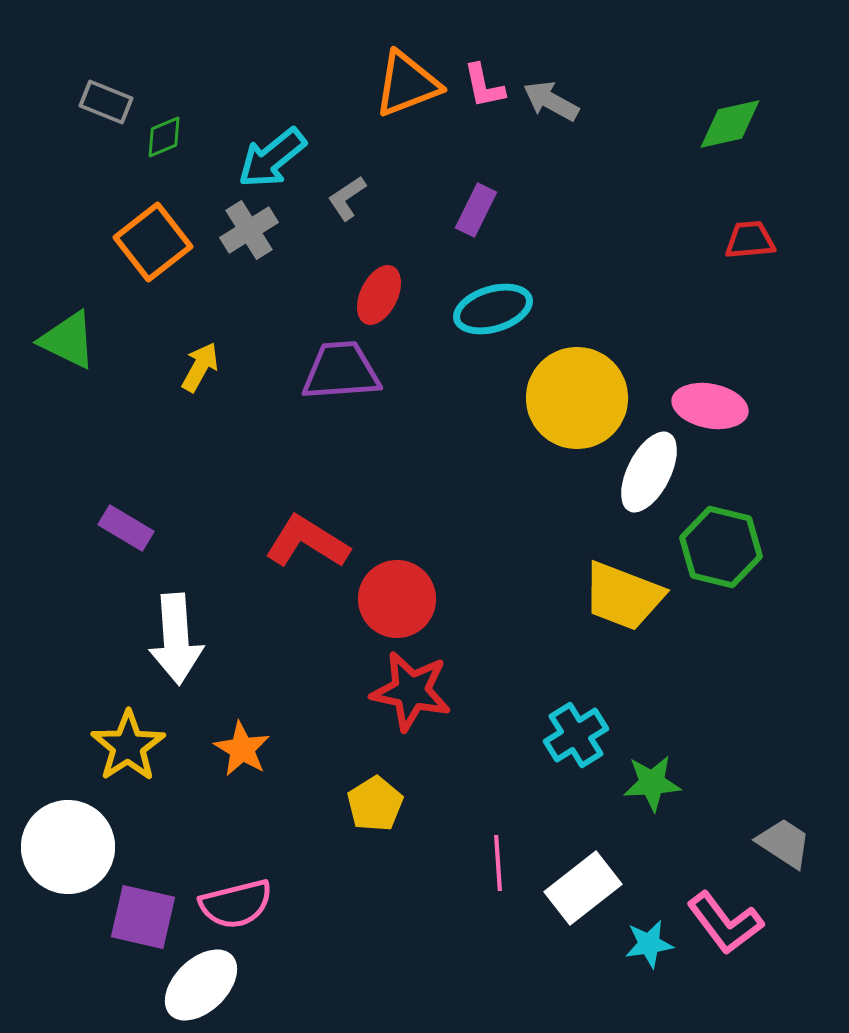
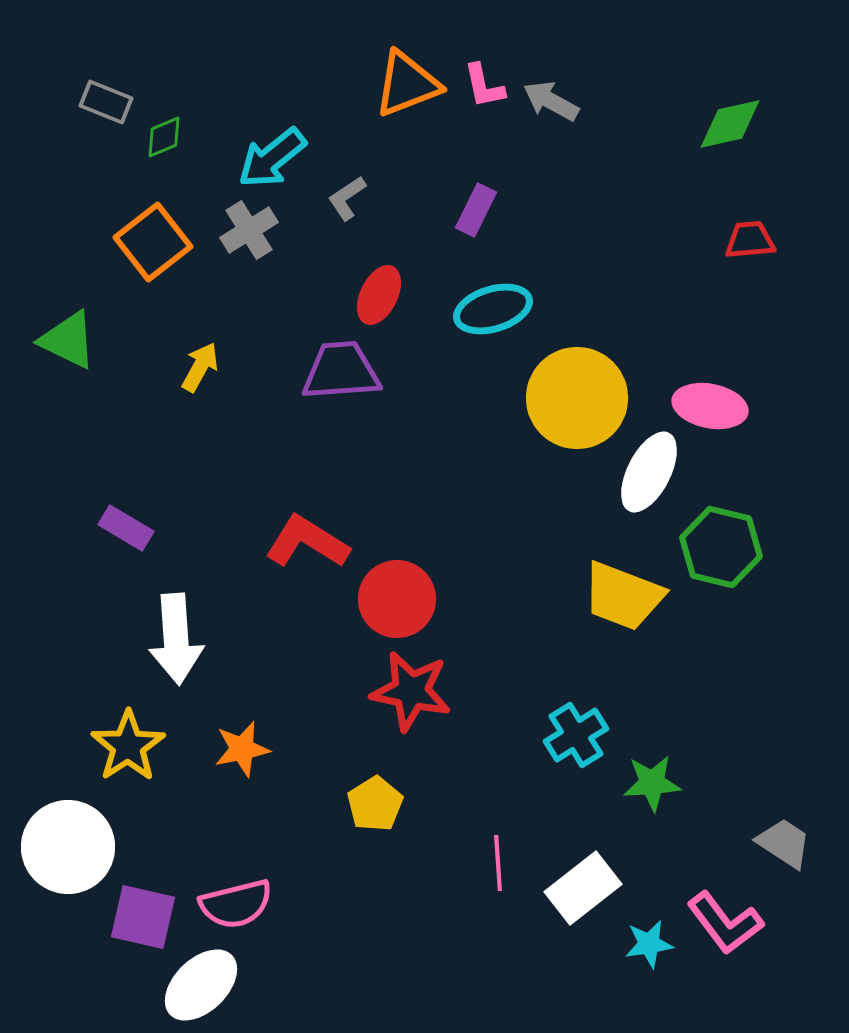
orange star at (242, 749): rotated 30 degrees clockwise
